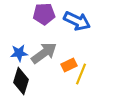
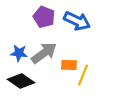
purple pentagon: moved 3 px down; rotated 25 degrees clockwise
blue star: rotated 12 degrees clockwise
orange rectangle: rotated 28 degrees clockwise
yellow line: moved 2 px right, 1 px down
black diamond: rotated 72 degrees counterclockwise
